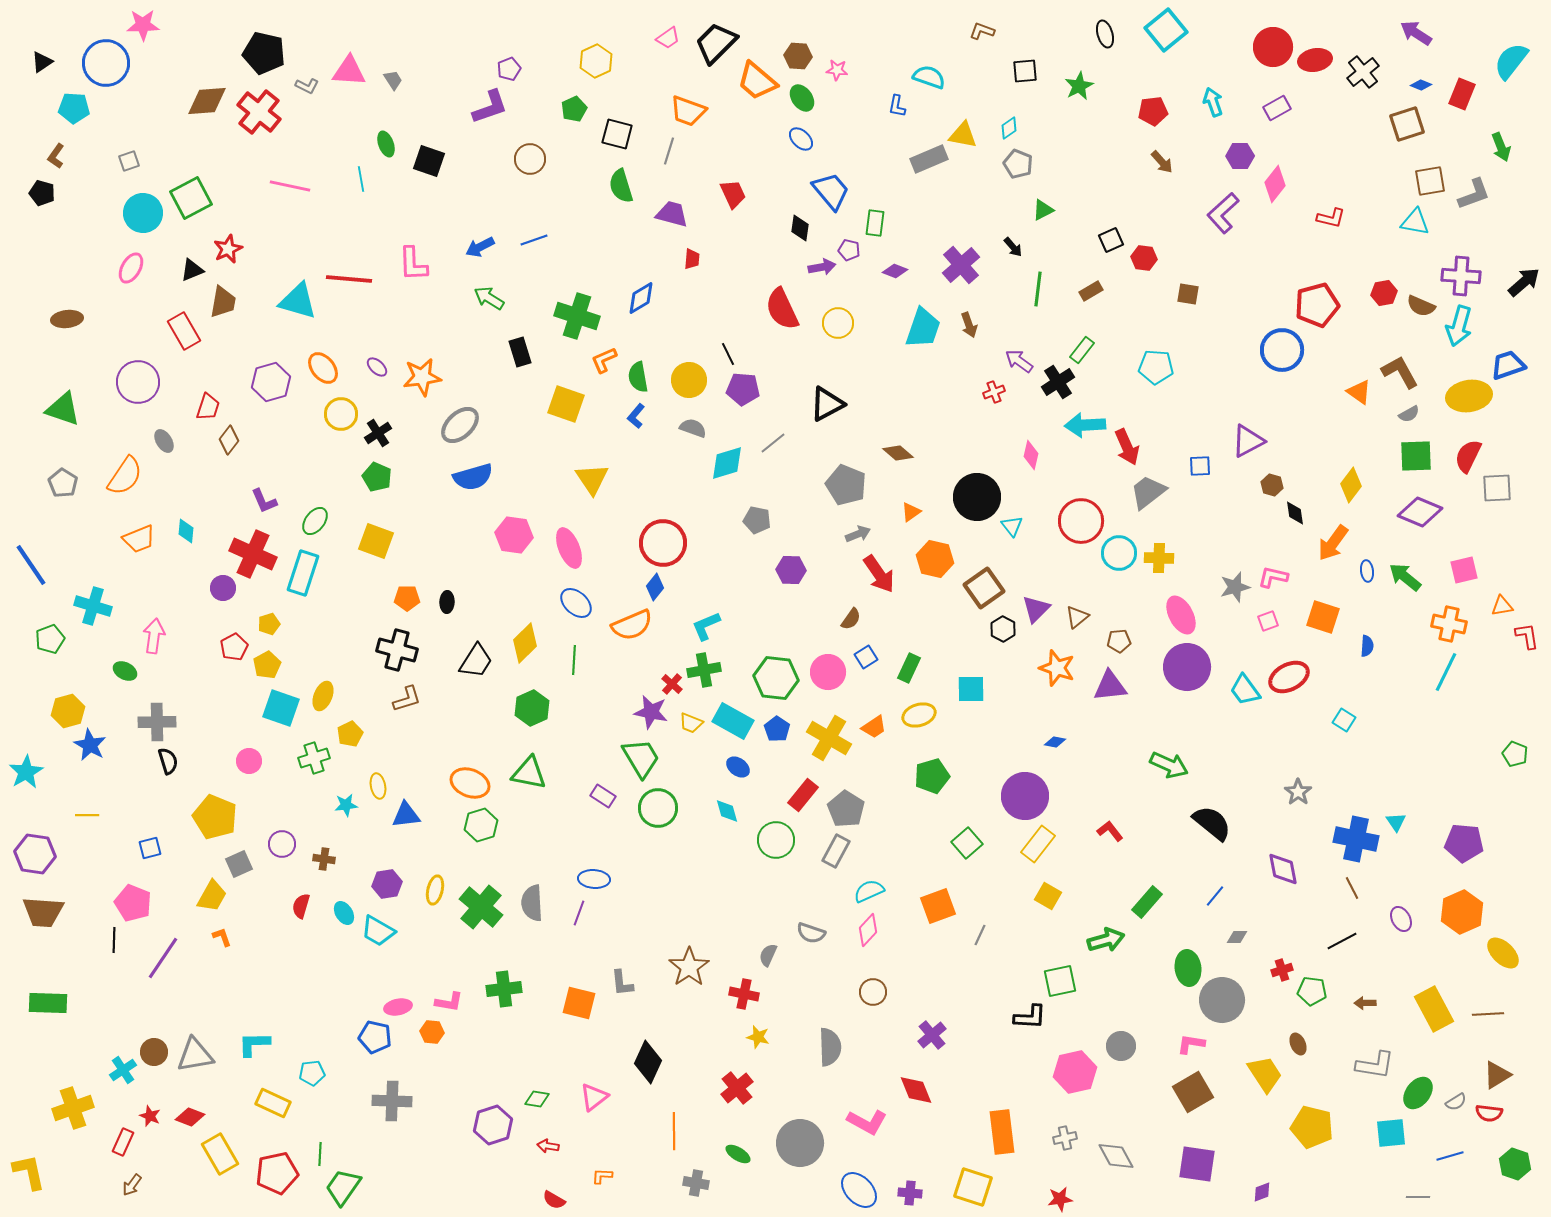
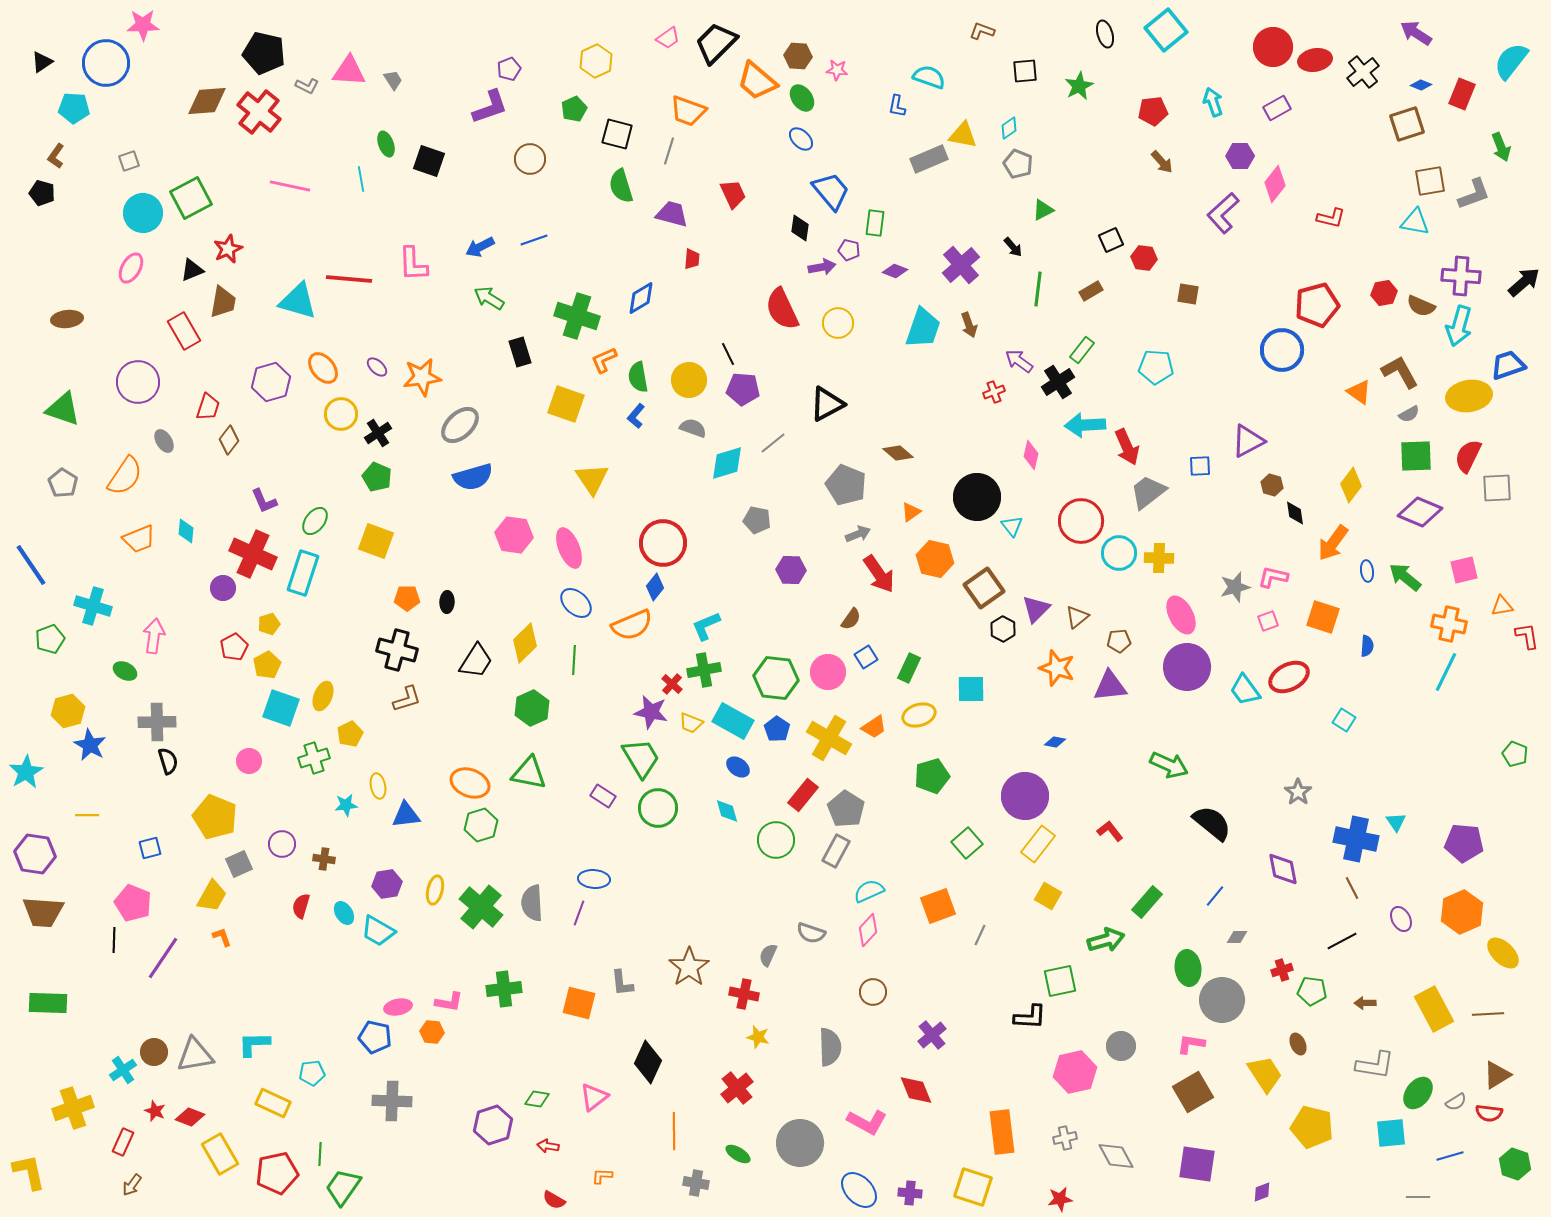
red star at (150, 1116): moved 5 px right, 5 px up
